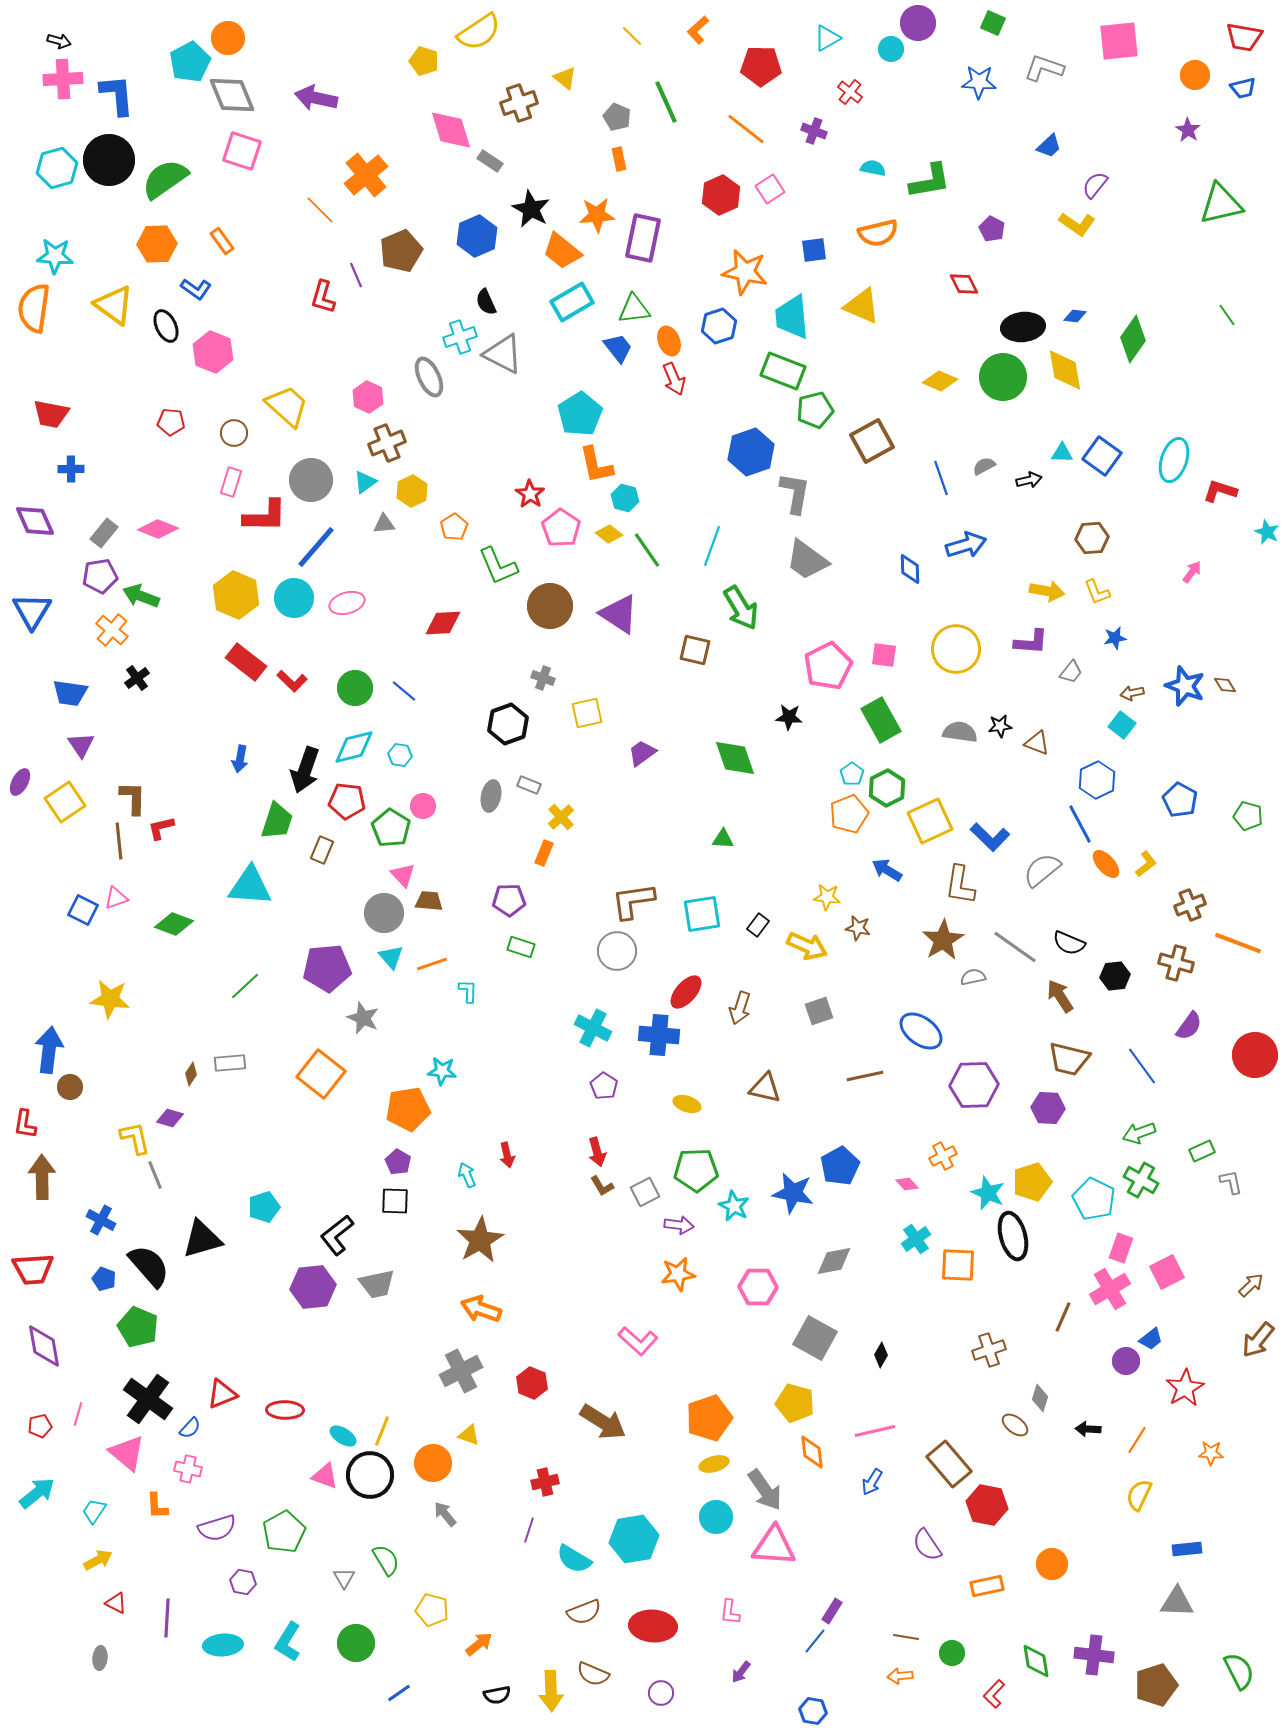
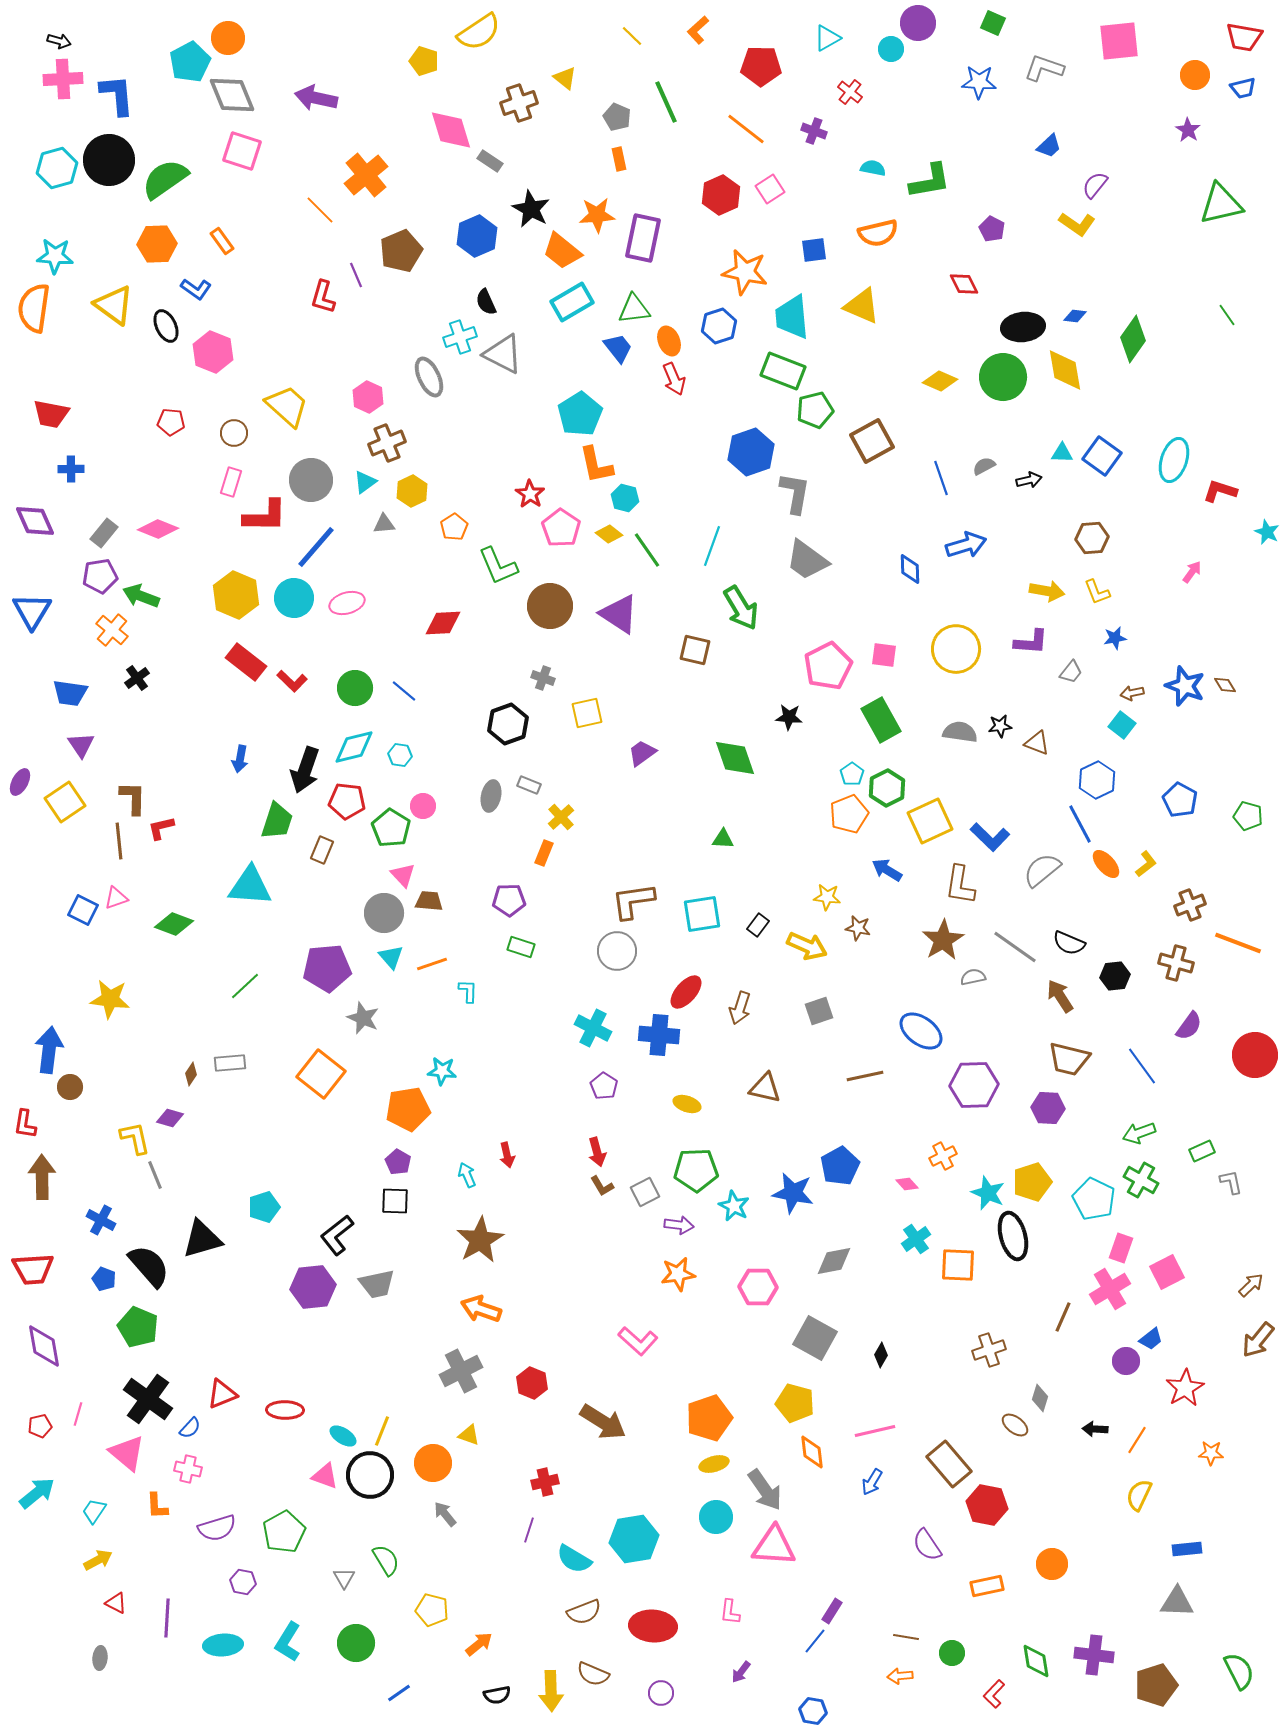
black arrow at (1088, 1429): moved 7 px right
